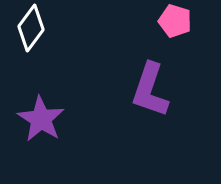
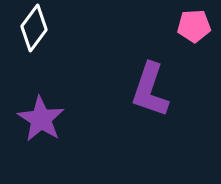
pink pentagon: moved 19 px right, 5 px down; rotated 20 degrees counterclockwise
white diamond: moved 3 px right
